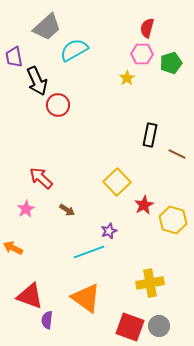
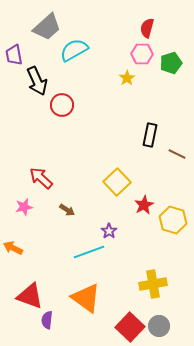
purple trapezoid: moved 2 px up
red circle: moved 4 px right
pink star: moved 2 px left, 2 px up; rotated 18 degrees clockwise
purple star: rotated 14 degrees counterclockwise
yellow cross: moved 3 px right, 1 px down
red square: rotated 24 degrees clockwise
